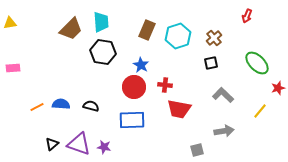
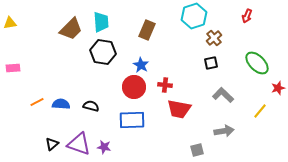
cyan hexagon: moved 16 px right, 20 px up
orange line: moved 5 px up
